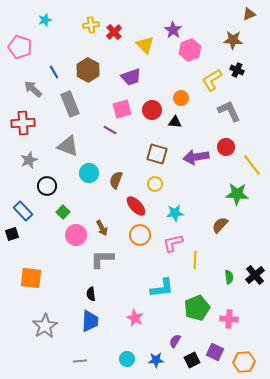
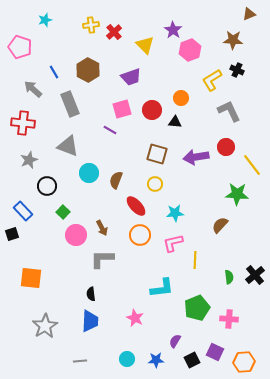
red cross at (23, 123): rotated 10 degrees clockwise
